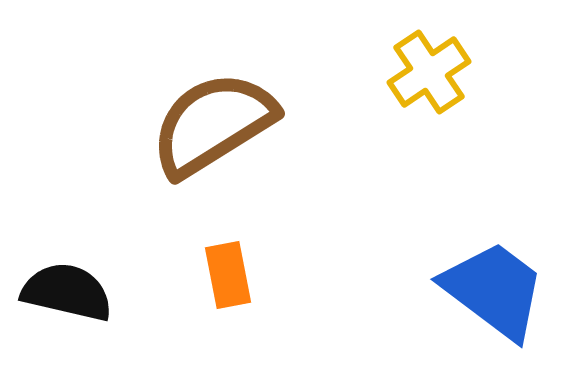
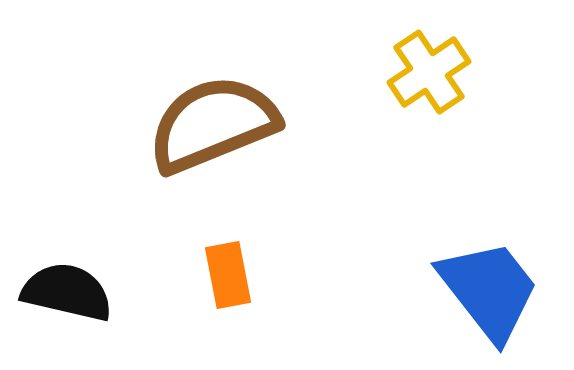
brown semicircle: rotated 10 degrees clockwise
blue trapezoid: moved 5 px left; rotated 15 degrees clockwise
